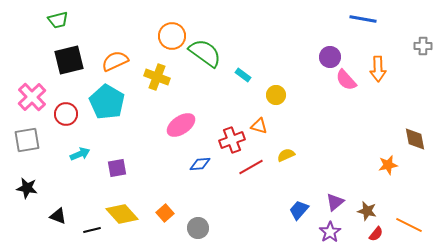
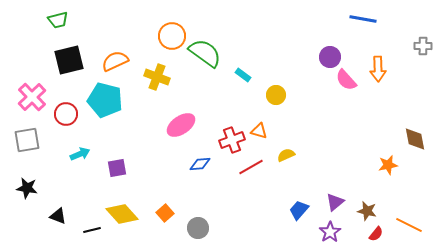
cyan pentagon: moved 2 px left, 2 px up; rotated 16 degrees counterclockwise
orange triangle: moved 5 px down
